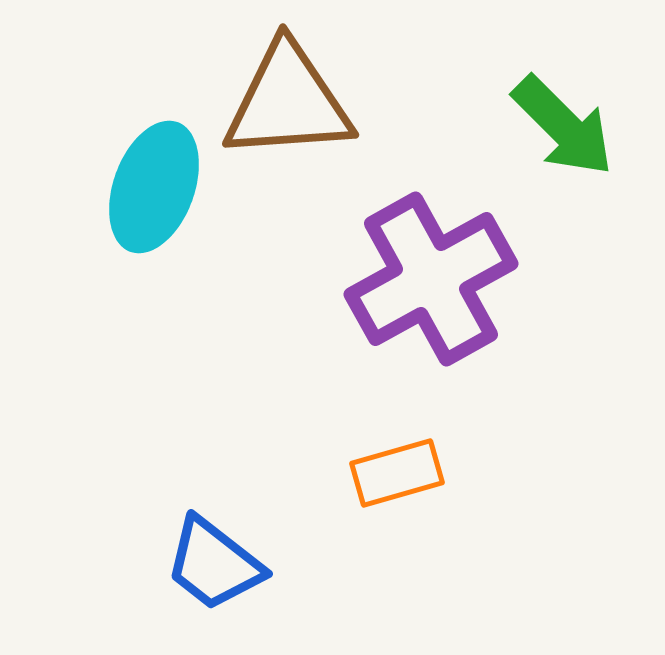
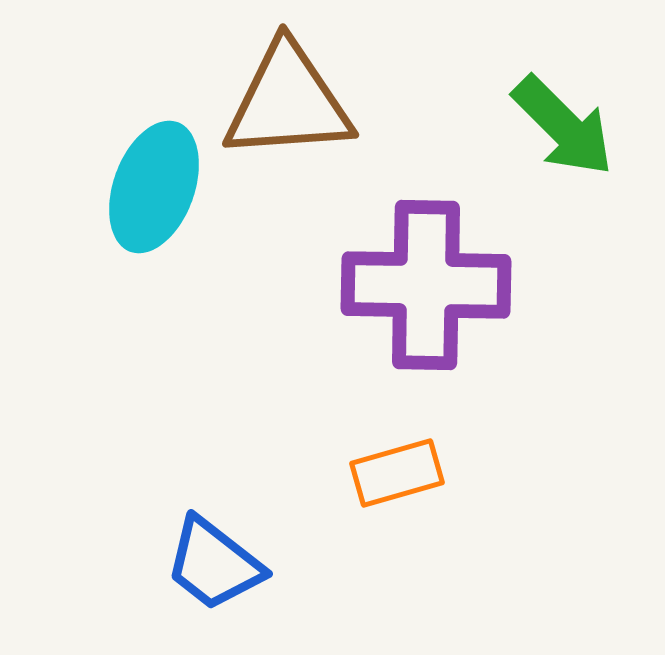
purple cross: moved 5 px left, 6 px down; rotated 30 degrees clockwise
